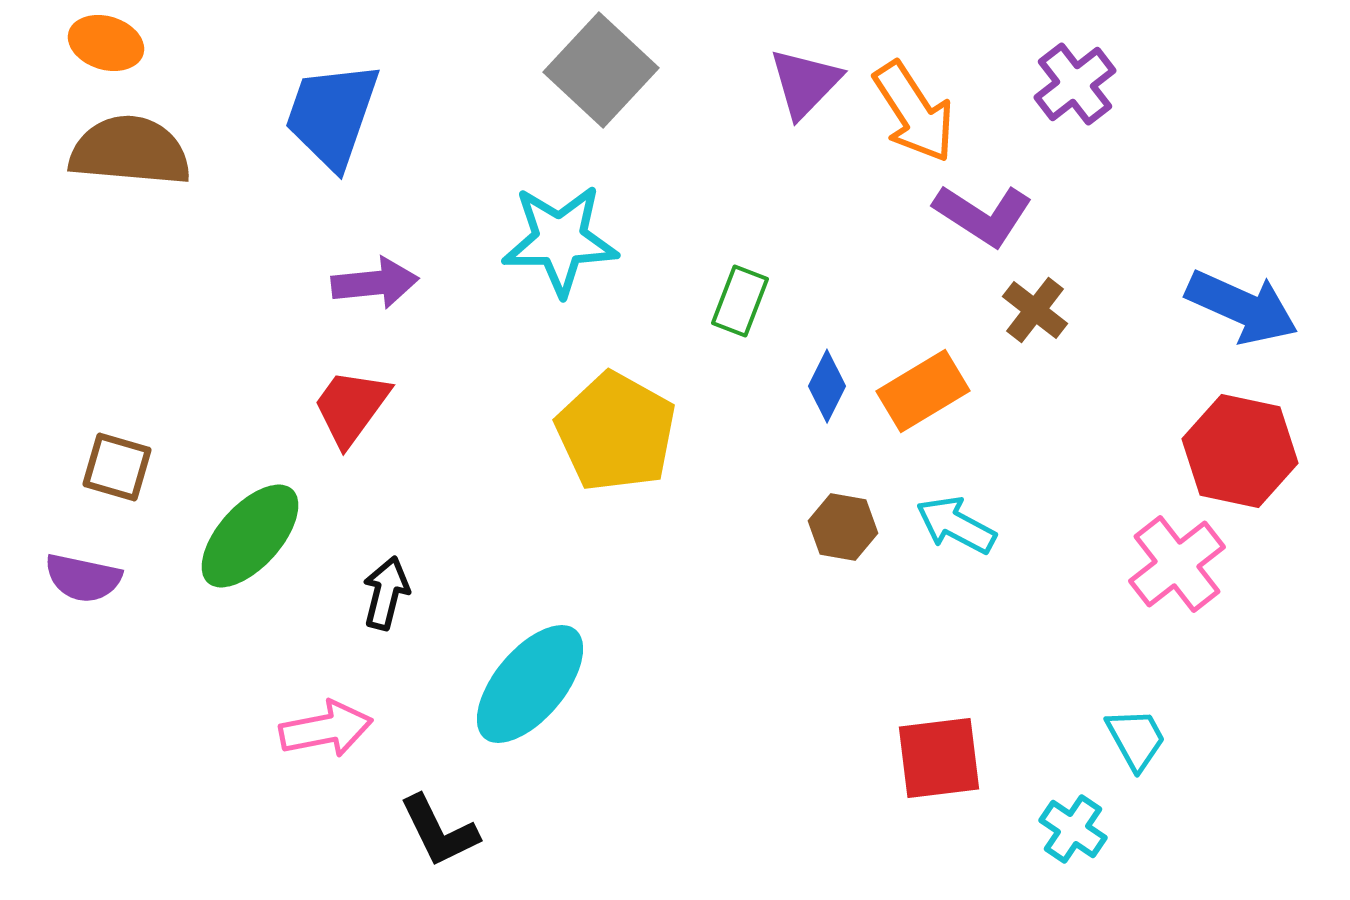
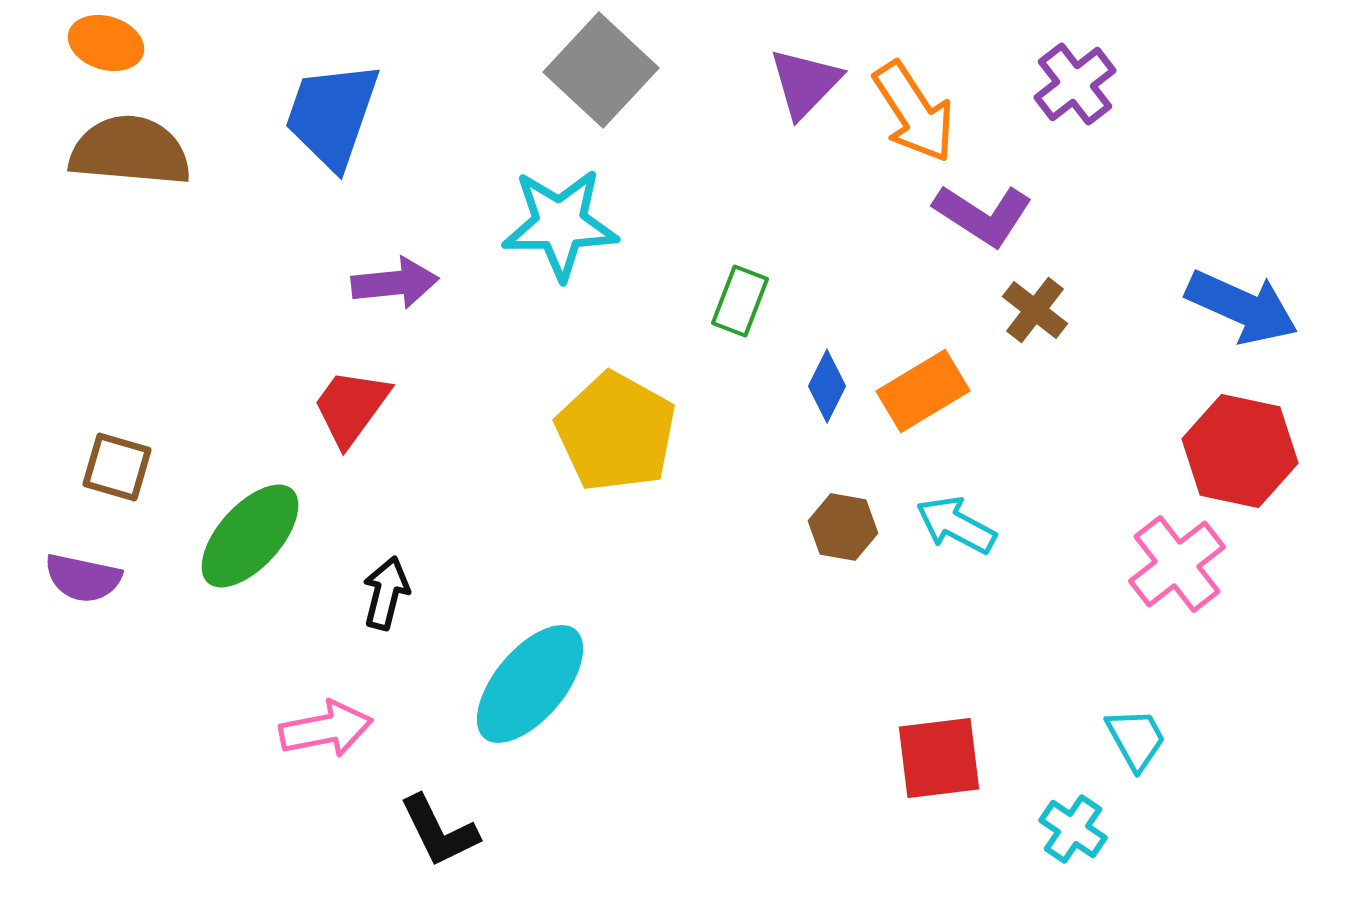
cyan star: moved 16 px up
purple arrow: moved 20 px right
